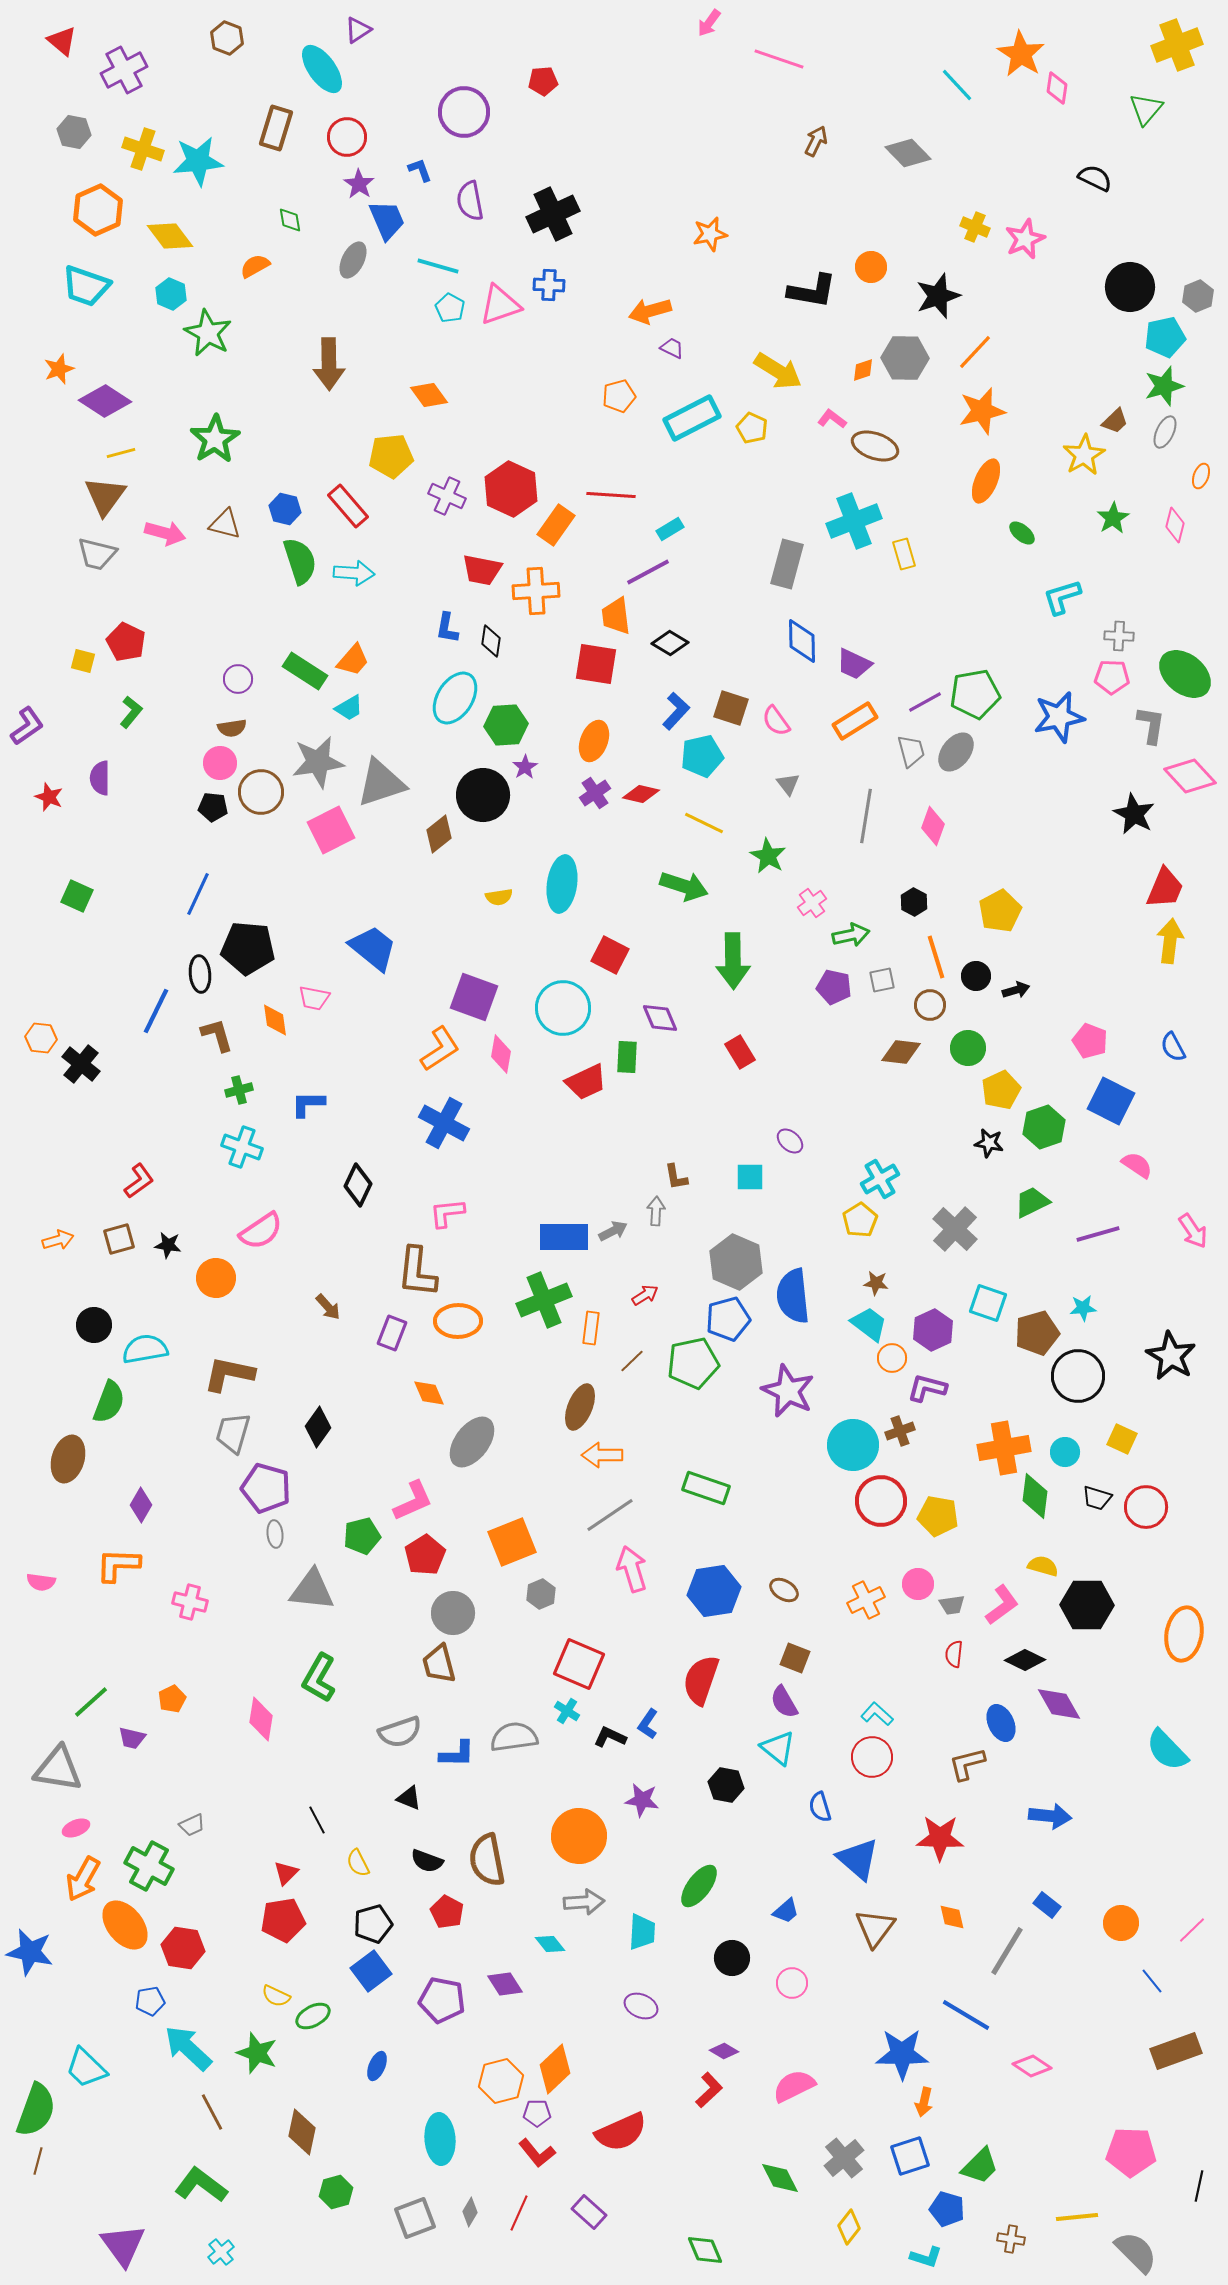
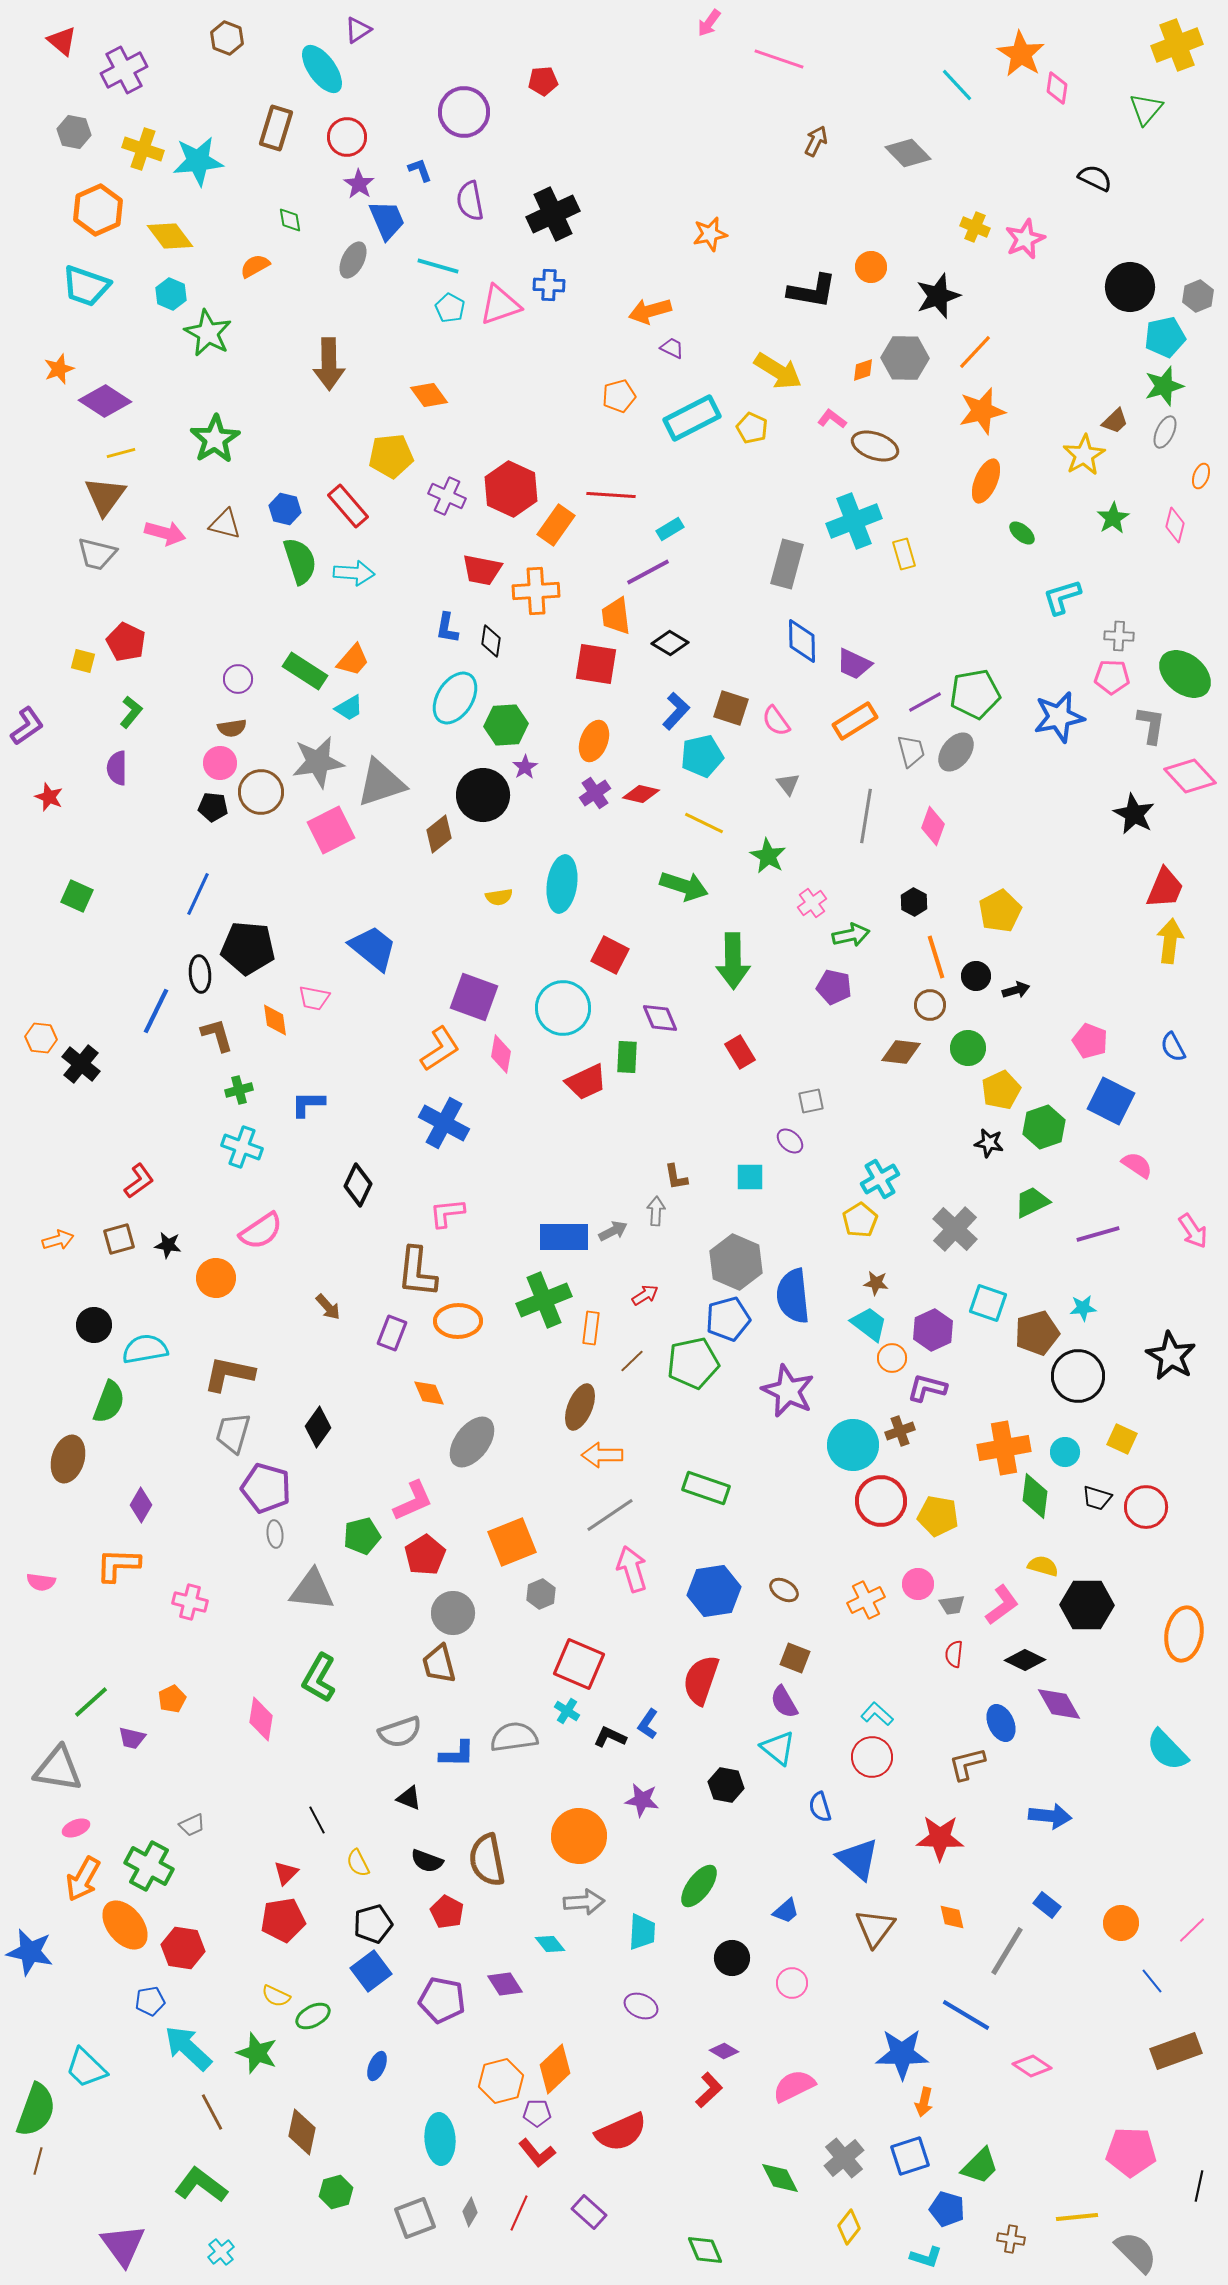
purple semicircle at (100, 778): moved 17 px right, 10 px up
gray square at (882, 980): moved 71 px left, 121 px down
